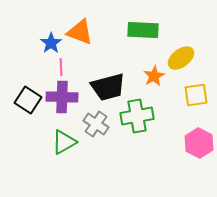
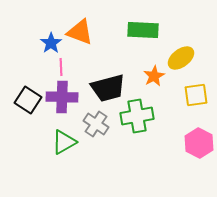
black trapezoid: moved 1 px down
